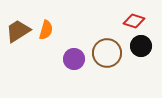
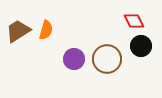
red diamond: rotated 45 degrees clockwise
brown circle: moved 6 px down
